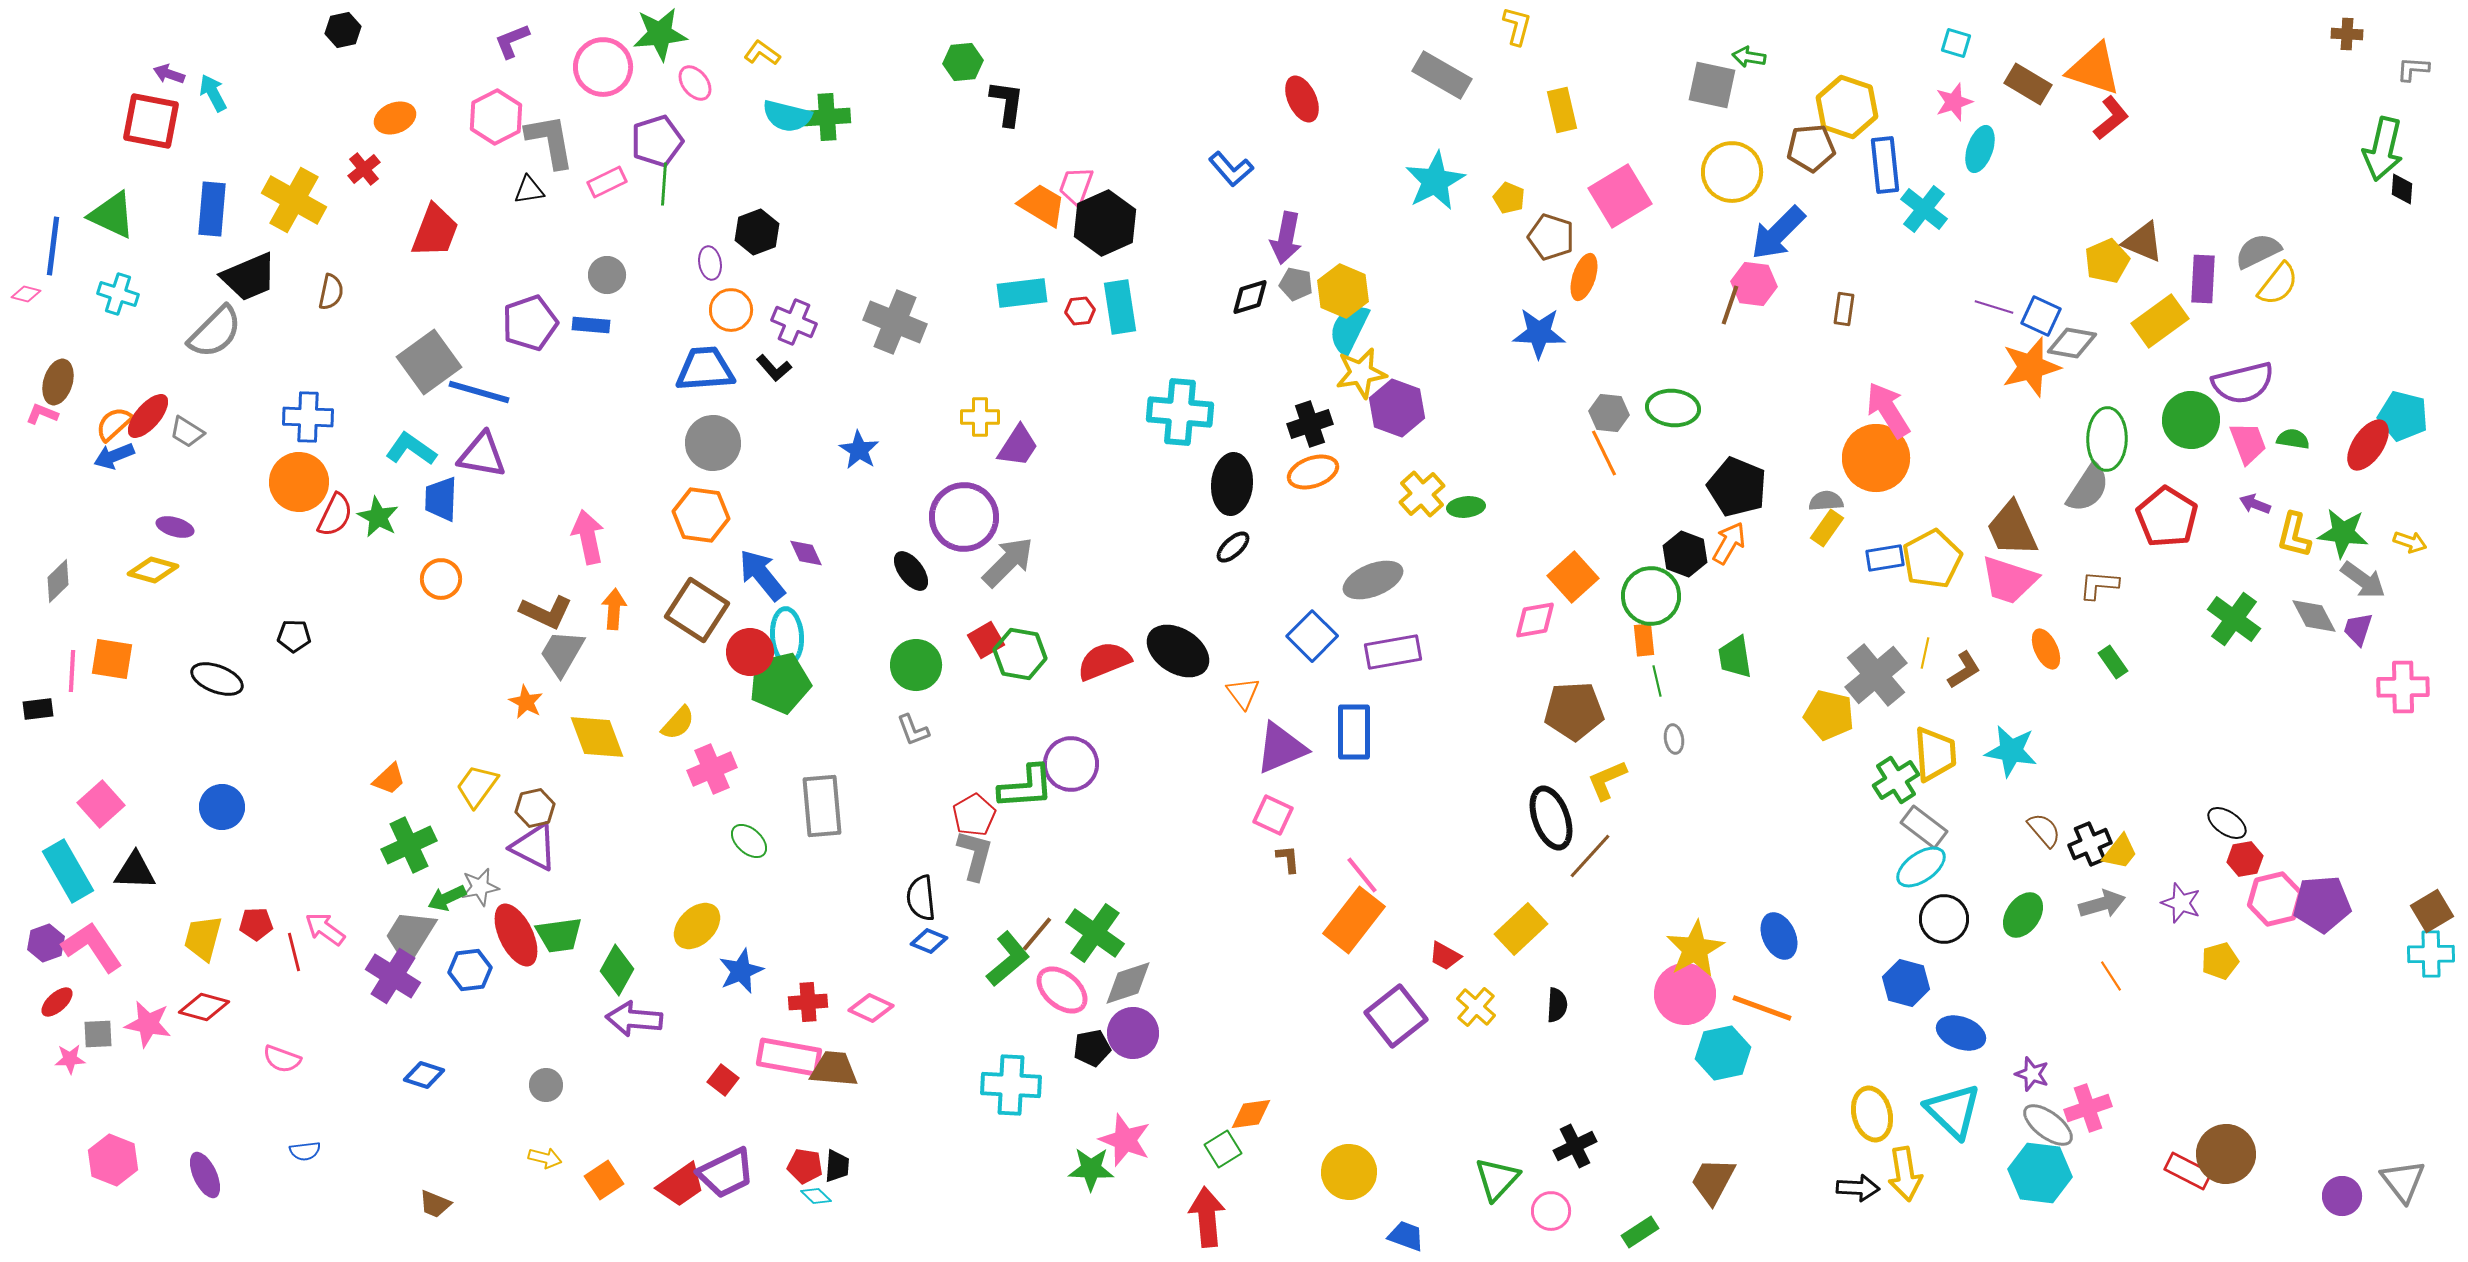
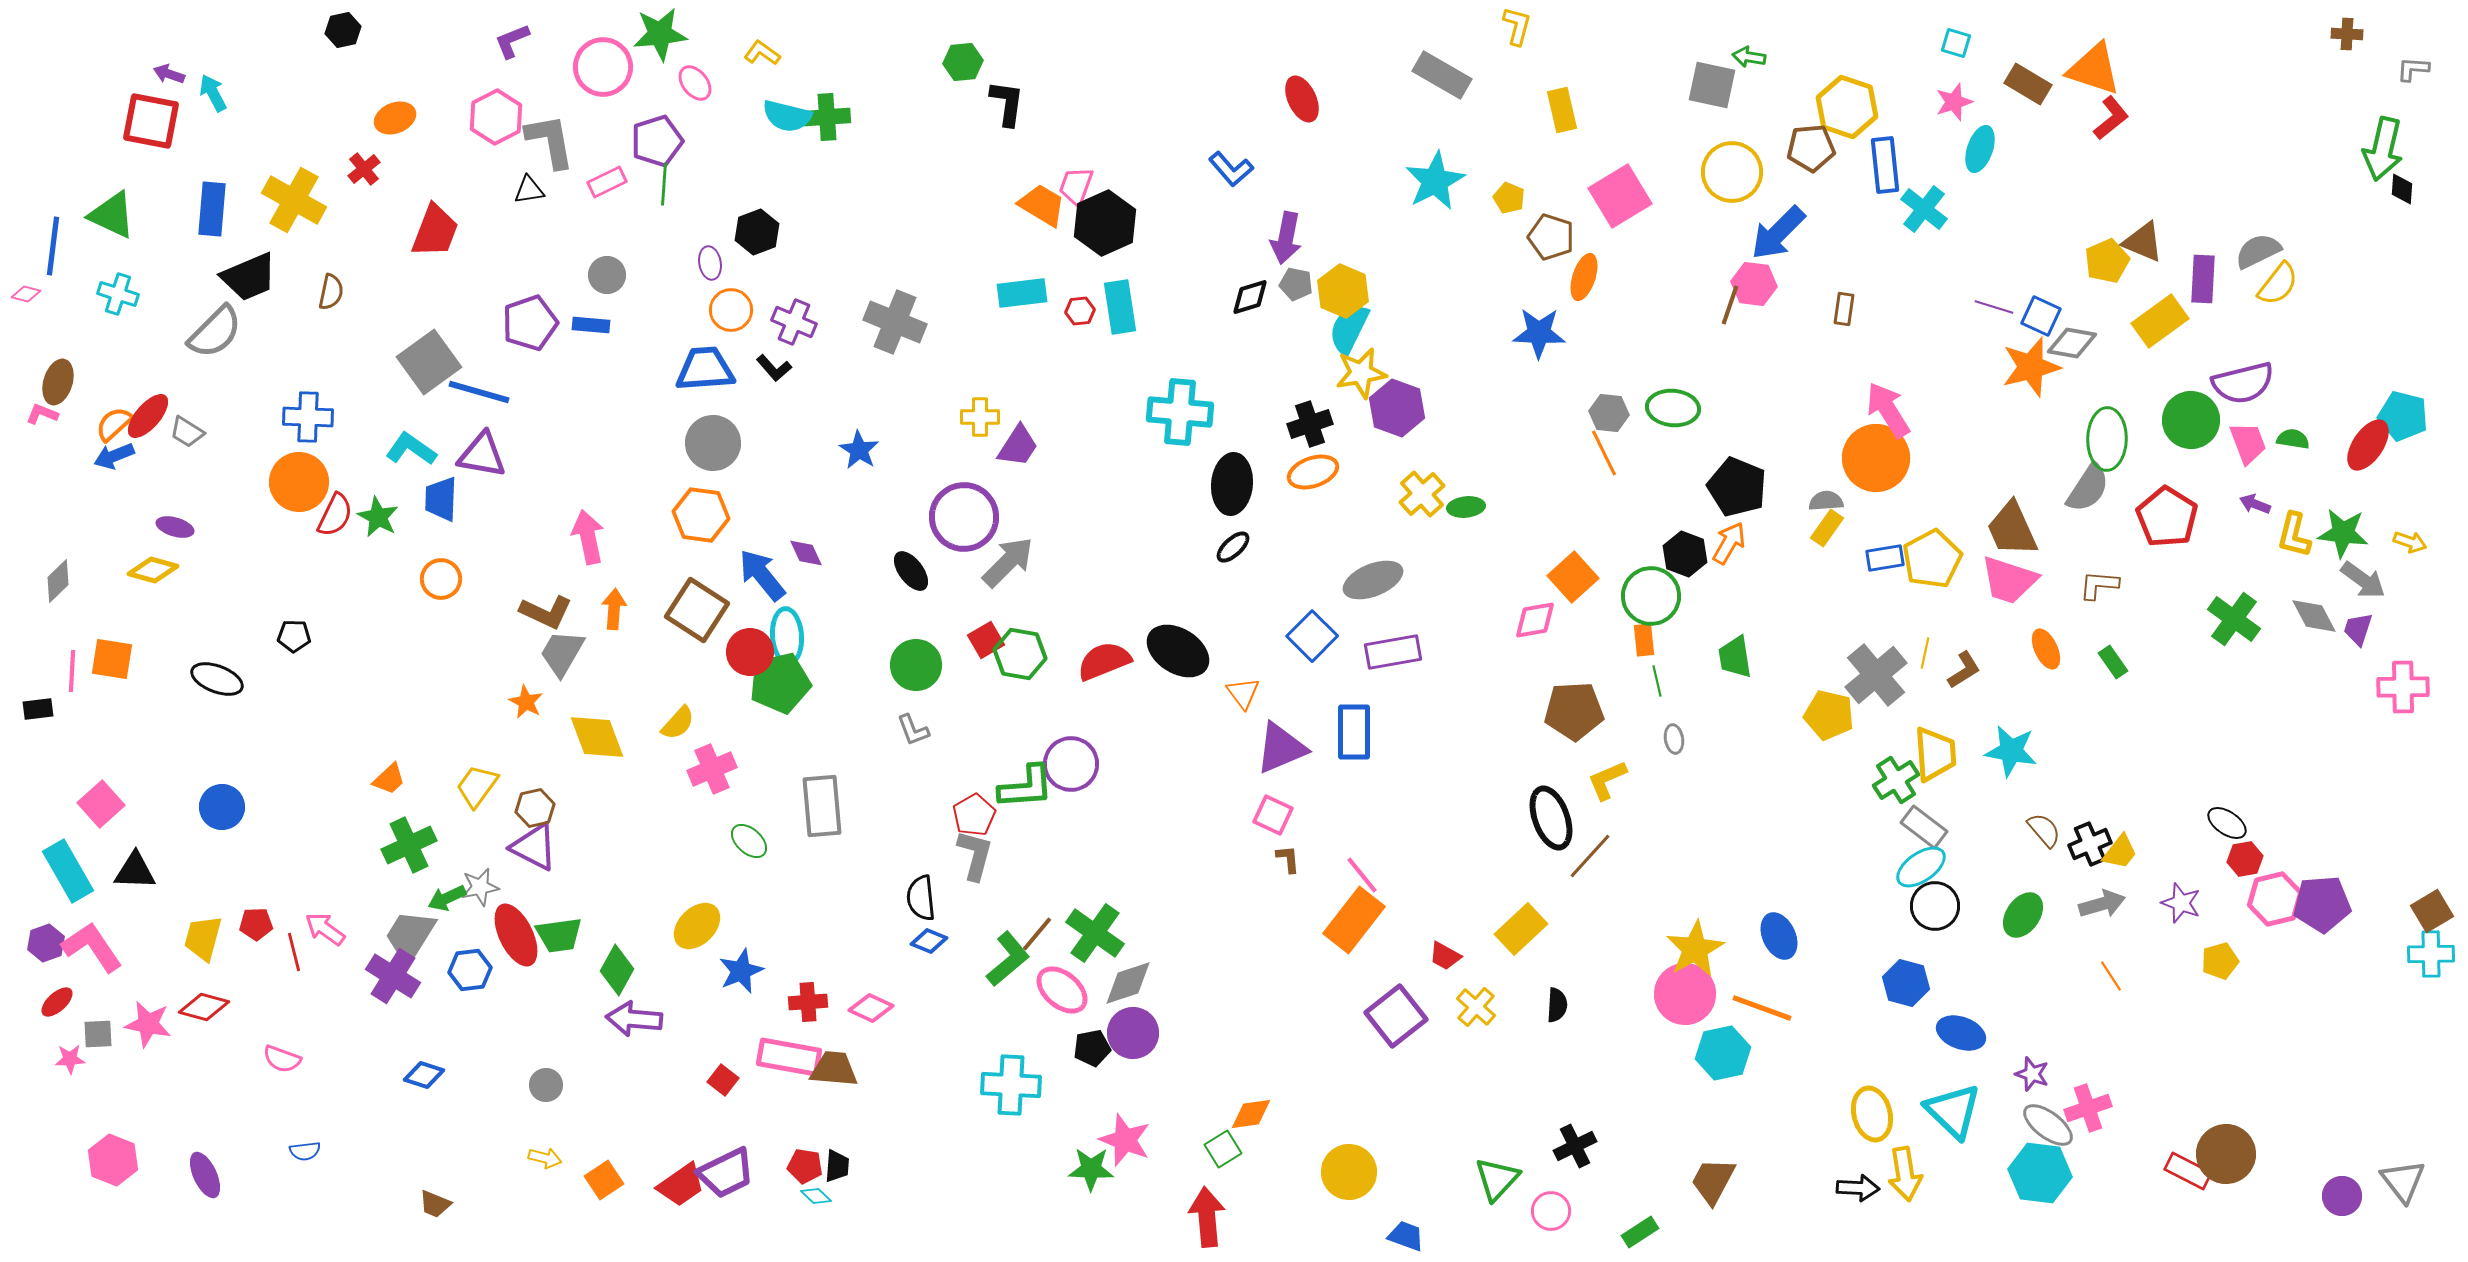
black circle at (1944, 919): moved 9 px left, 13 px up
